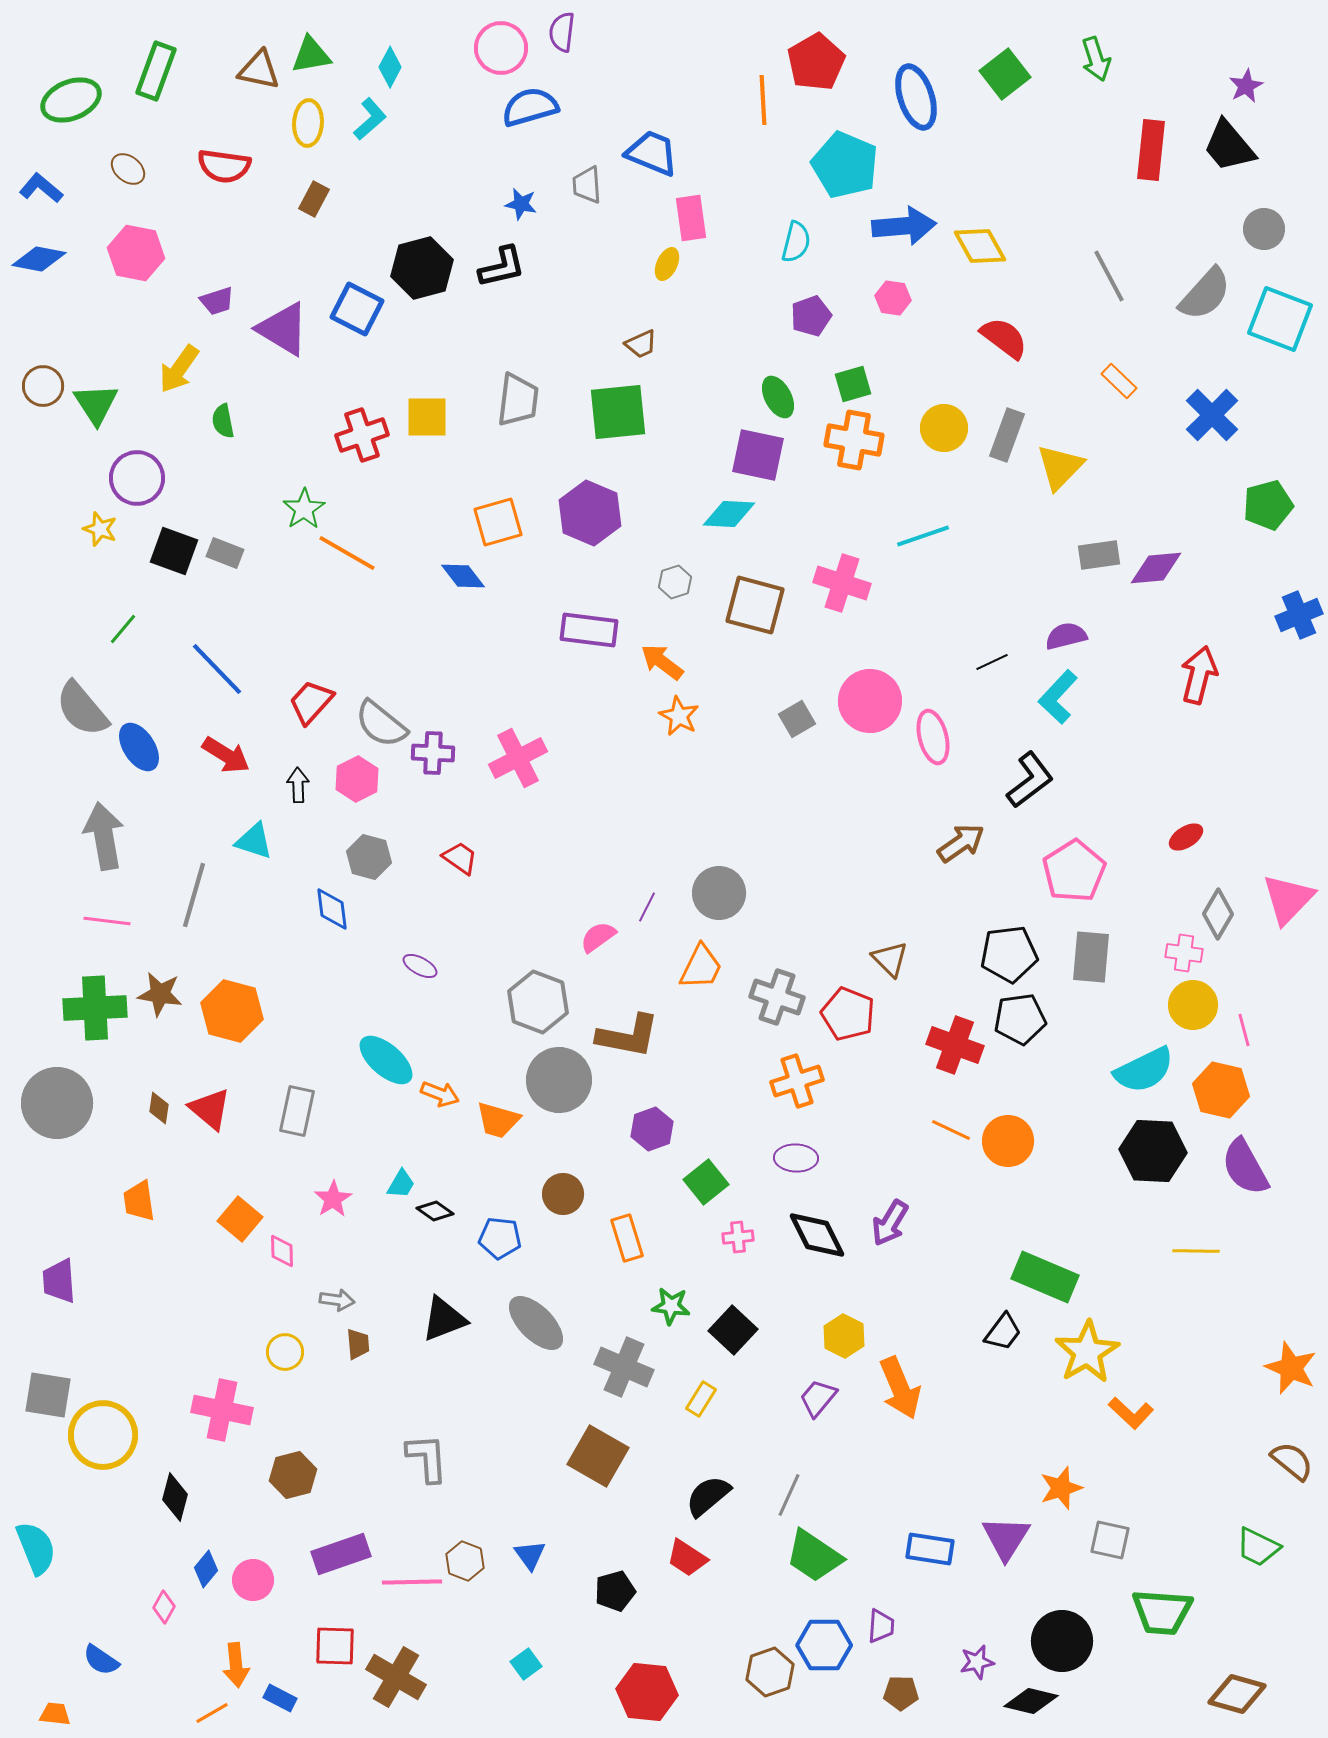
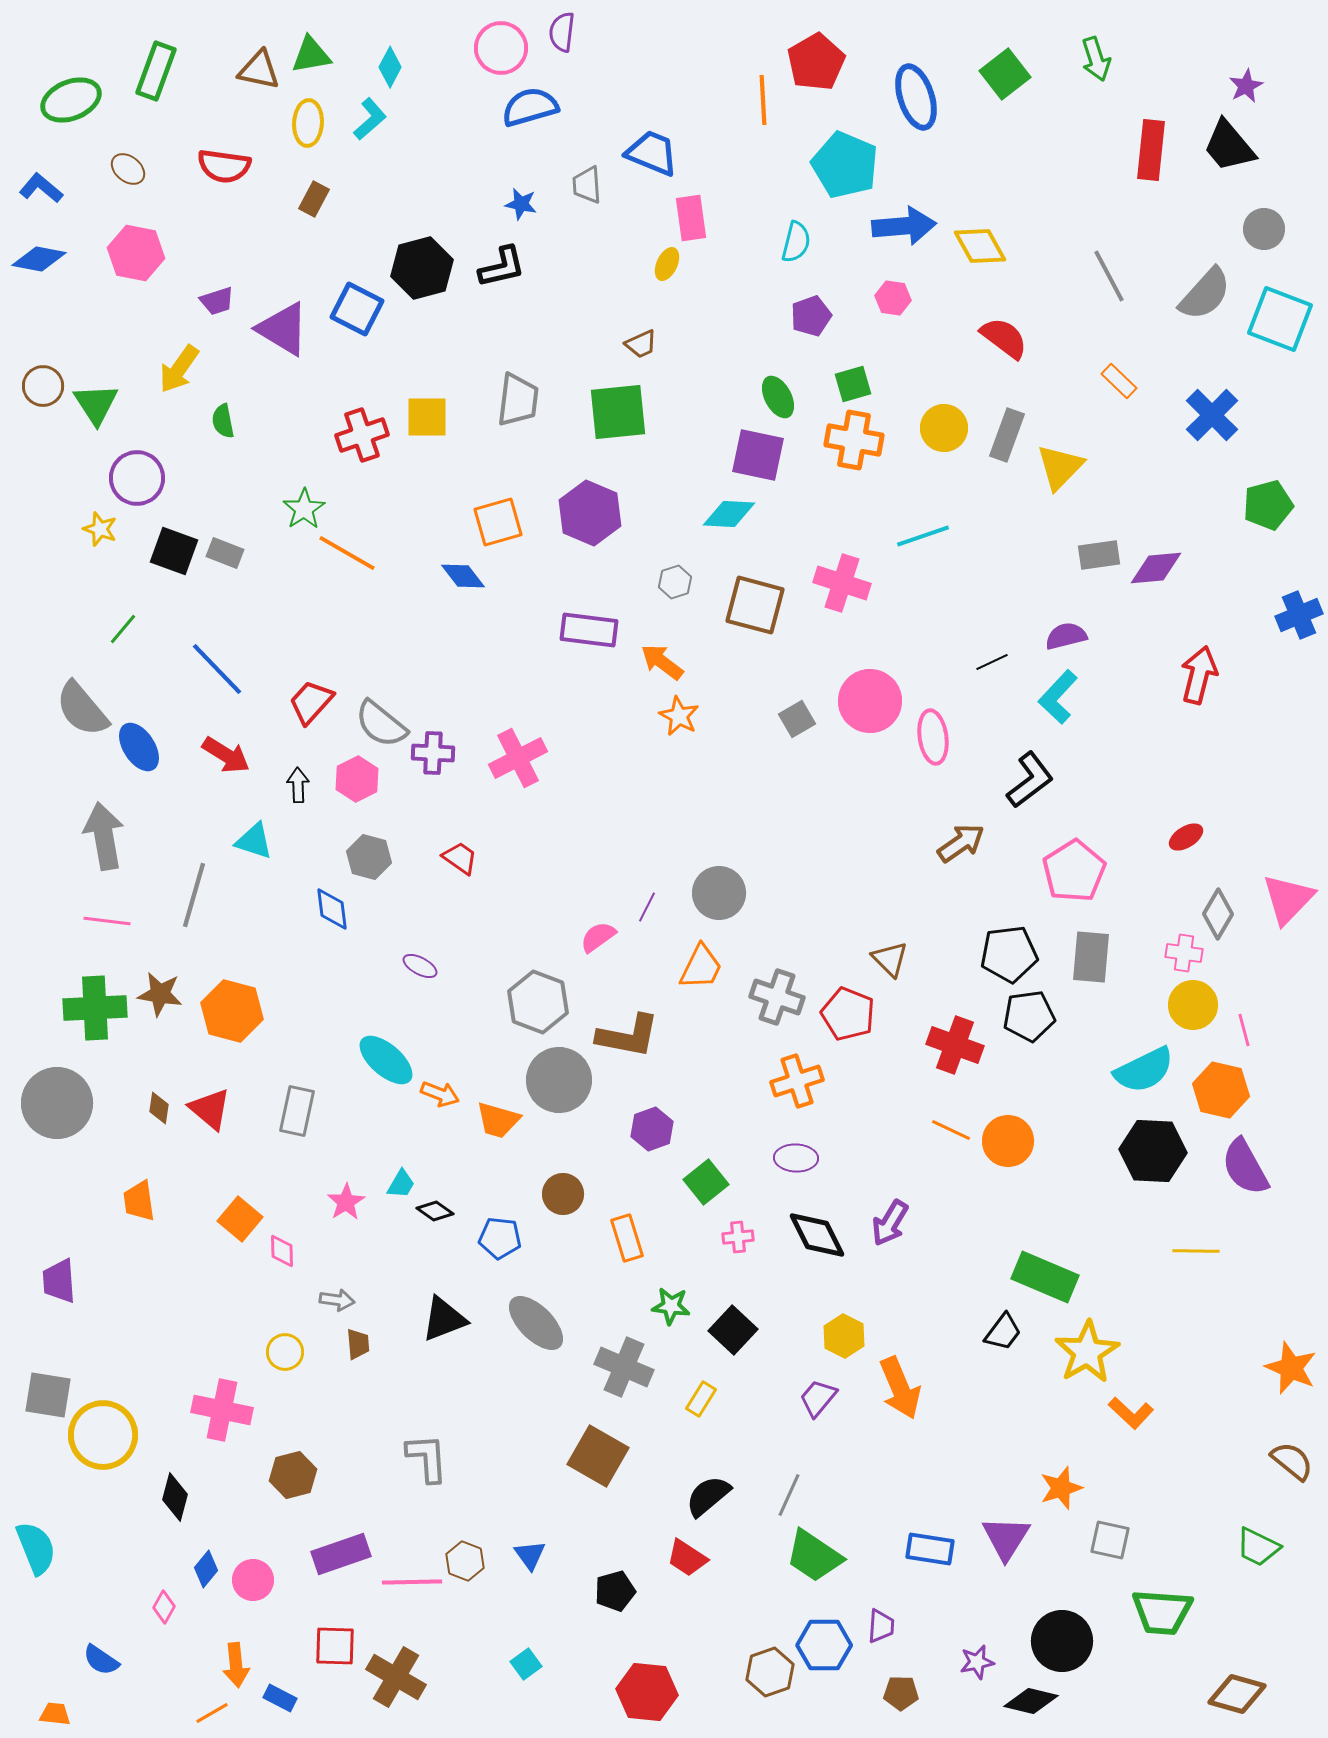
pink ellipse at (933, 737): rotated 6 degrees clockwise
black pentagon at (1020, 1019): moved 9 px right, 3 px up
pink star at (333, 1199): moved 13 px right, 3 px down
